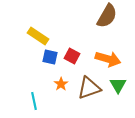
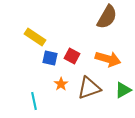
brown semicircle: moved 1 px down
yellow rectangle: moved 3 px left, 1 px down
blue square: moved 1 px down
green triangle: moved 5 px right, 5 px down; rotated 30 degrees clockwise
